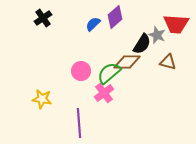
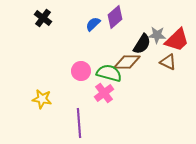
black cross: rotated 18 degrees counterclockwise
red trapezoid: moved 1 px right, 16 px down; rotated 48 degrees counterclockwise
gray star: rotated 18 degrees counterclockwise
brown triangle: rotated 12 degrees clockwise
green semicircle: rotated 55 degrees clockwise
